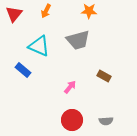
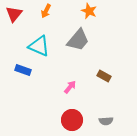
orange star: rotated 21 degrees clockwise
gray trapezoid: rotated 35 degrees counterclockwise
blue rectangle: rotated 21 degrees counterclockwise
